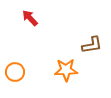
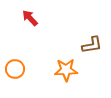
orange circle: moved 3 px up
